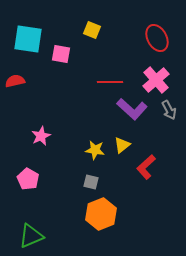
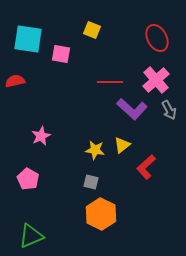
orange hexagon: rotated 12 degrees counterclockwise
